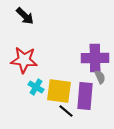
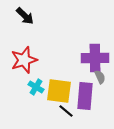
red star: rotated 24 degrees counterclockwise
